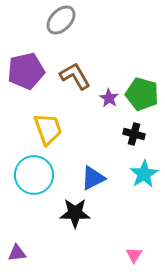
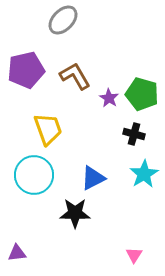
gray ellipse: moved 2 px right
purple pentagon: moved 1 px up
